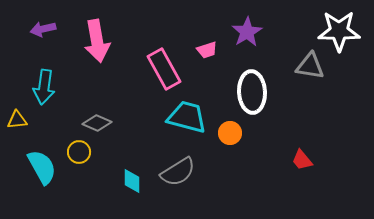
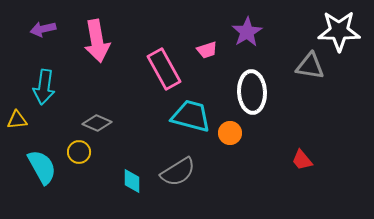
cyan trapezoid: moved 4 px right, 1 px up
